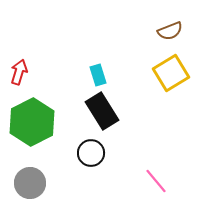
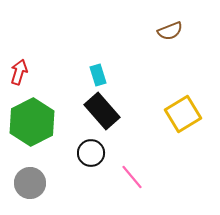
yellow square: moved 12 px right, 41 px down
black rectangle: rotated 9 degrees counterclockwise
pink line: moved 24 px left, 4 px up
